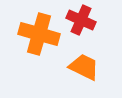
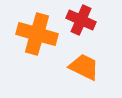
orange cross: moved 2 px left
